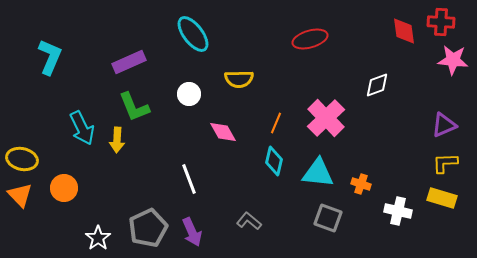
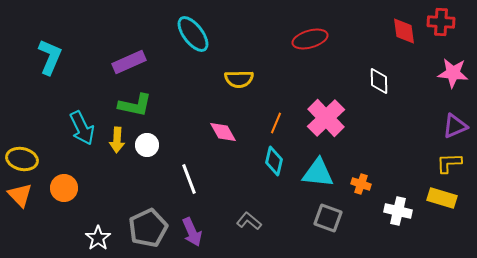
pink star: moved 13 px down
white diamond: moved 2 px right, 4 px up; rotated 72 degrees counterclockwise
white circle: moved 42 px left, 51 px down
green L-shape: moved 1 px right, 2 px up; rotated 56 degrees counterclockwise
purple triangle: moved 11 px right, 1 px down
yellow L-shape: moved 4 px right
